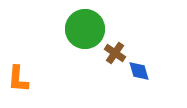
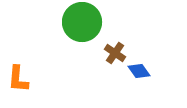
green circle: moved 3 px left, 7 px up
blue diamond: rotated 20 degrees counterclockwise
